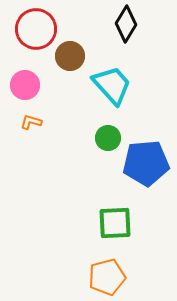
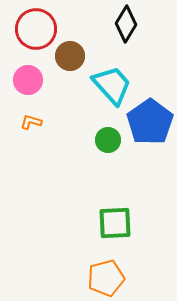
pink circle: moved 3 px right, 5 px up
green circle: moved 2 px down
blue pentagon: moved 4 px right, 41 px up; rotated 30 degrees counterclockwise
orange pentagon: moved 1 px left, 1 px down
